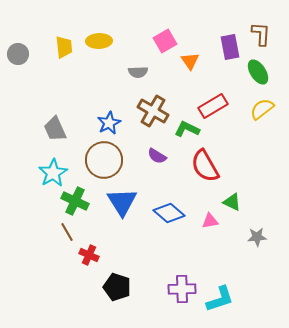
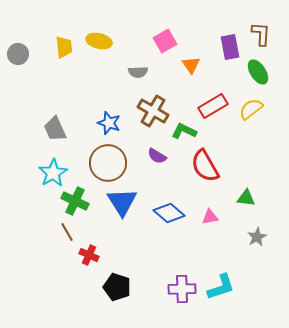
yellow ellipse: rotated 15 degrees clockwise
orange triangle: moved 1 px right, 4 px down
yellow semicircle: moved 11 px left
blue star: rotated 25 degrees counterclockwise
green L-shape: moved 3 px left, 2 px down
brown circle: moved 4 px right, 3 px down
green triangle: moved 14 px right, 4 px up; rotated 18 degrees counterclockwise
pink triangle: moved 4 px up
gray star: rotated 24 degrees counterclockwise
cyan L-shape: moved 1 px right, 12 px up
